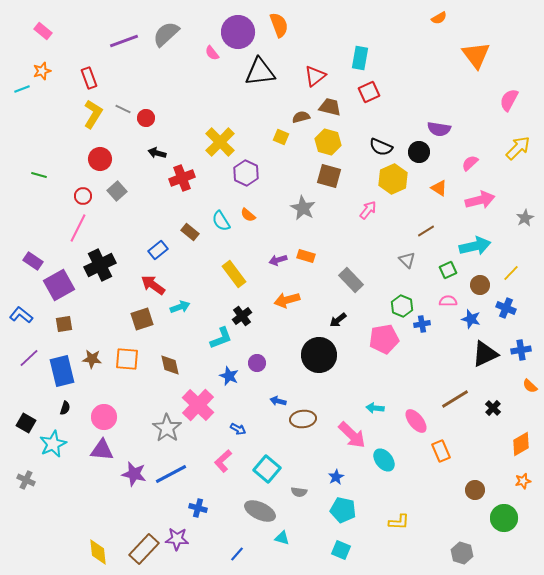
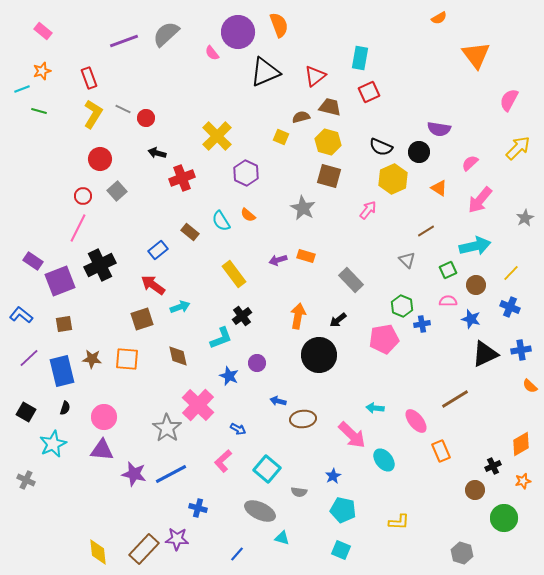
black triangle at (260, 72): moved 5 px right; rotated 16 degrees counterclockwise
yellow cross at (220, 142): moved 3 px left, 6 px up
green line at (39, 175): moved 64 px up
pink arrow at (480, 200): rotated 144 degrees clockwise
purple square at (59, 285): moved 1 px right, 4 px up; rotated 8 degrees clockwise
brown circle at (480, 285): moved 4 px left
orange arrow at (287, 300): moved 11 px right, 16 px down; rotated 115 degrees clockwise
blue cross at (506, 308): moved 4 px right, 1 px up
brown diamond at (170, 365): moved 8 px right, 9 px up
black cross at (493, 408): moved 58 px down; rotated 21 degrees clockwise
black square at (26, 423): moved 11 px up
blue star at (336, 477): moved 3 px left, 1 px up
